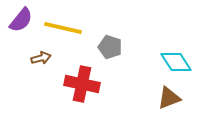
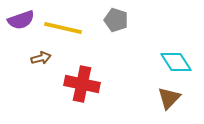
purple semicircle: rotated 32 degrees clockwise
gray pentagon: moved 6 px right, 27 px up
brown triangle: rotated 25 degrees counterclockwise
